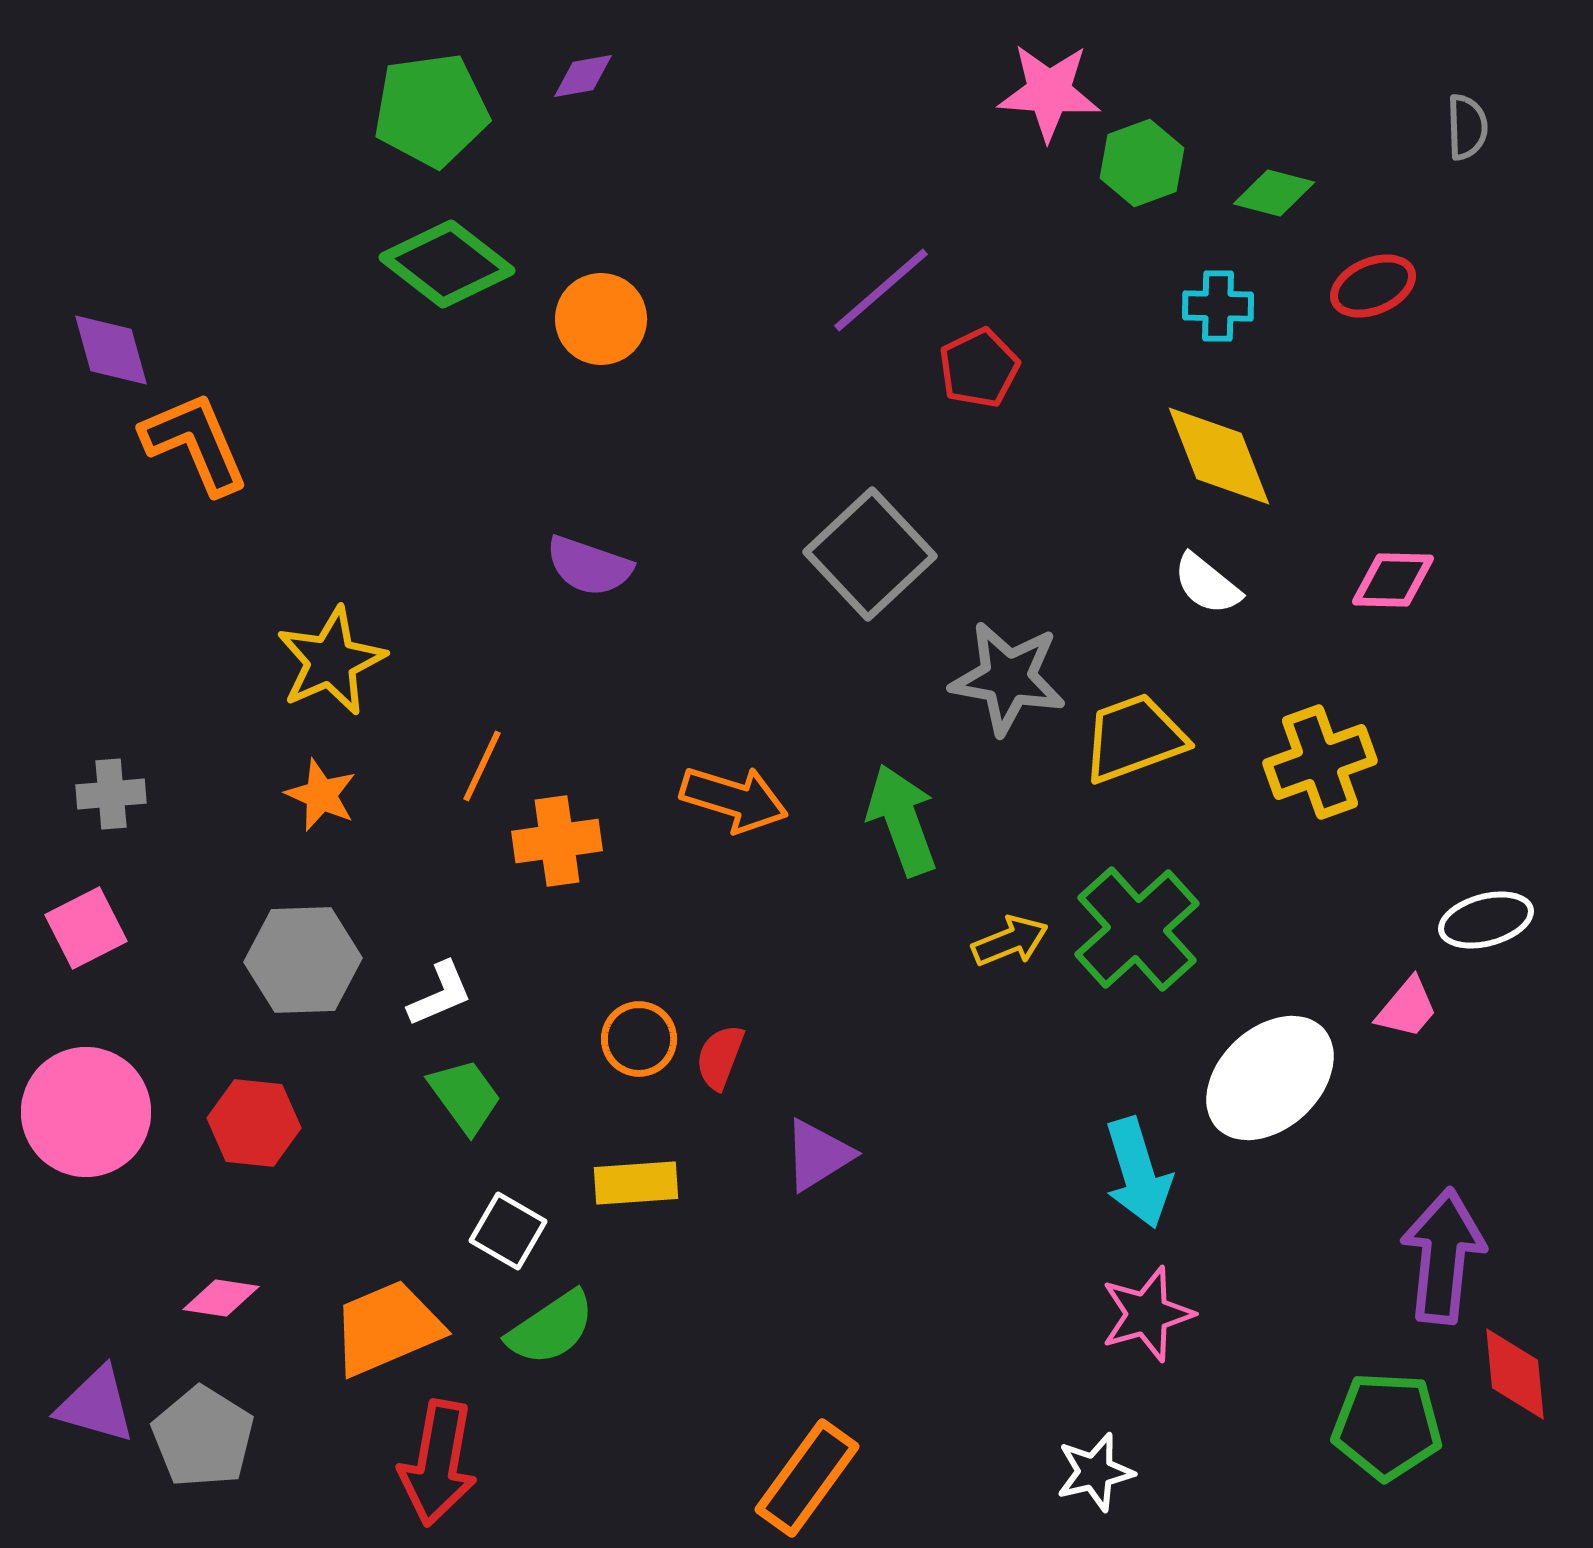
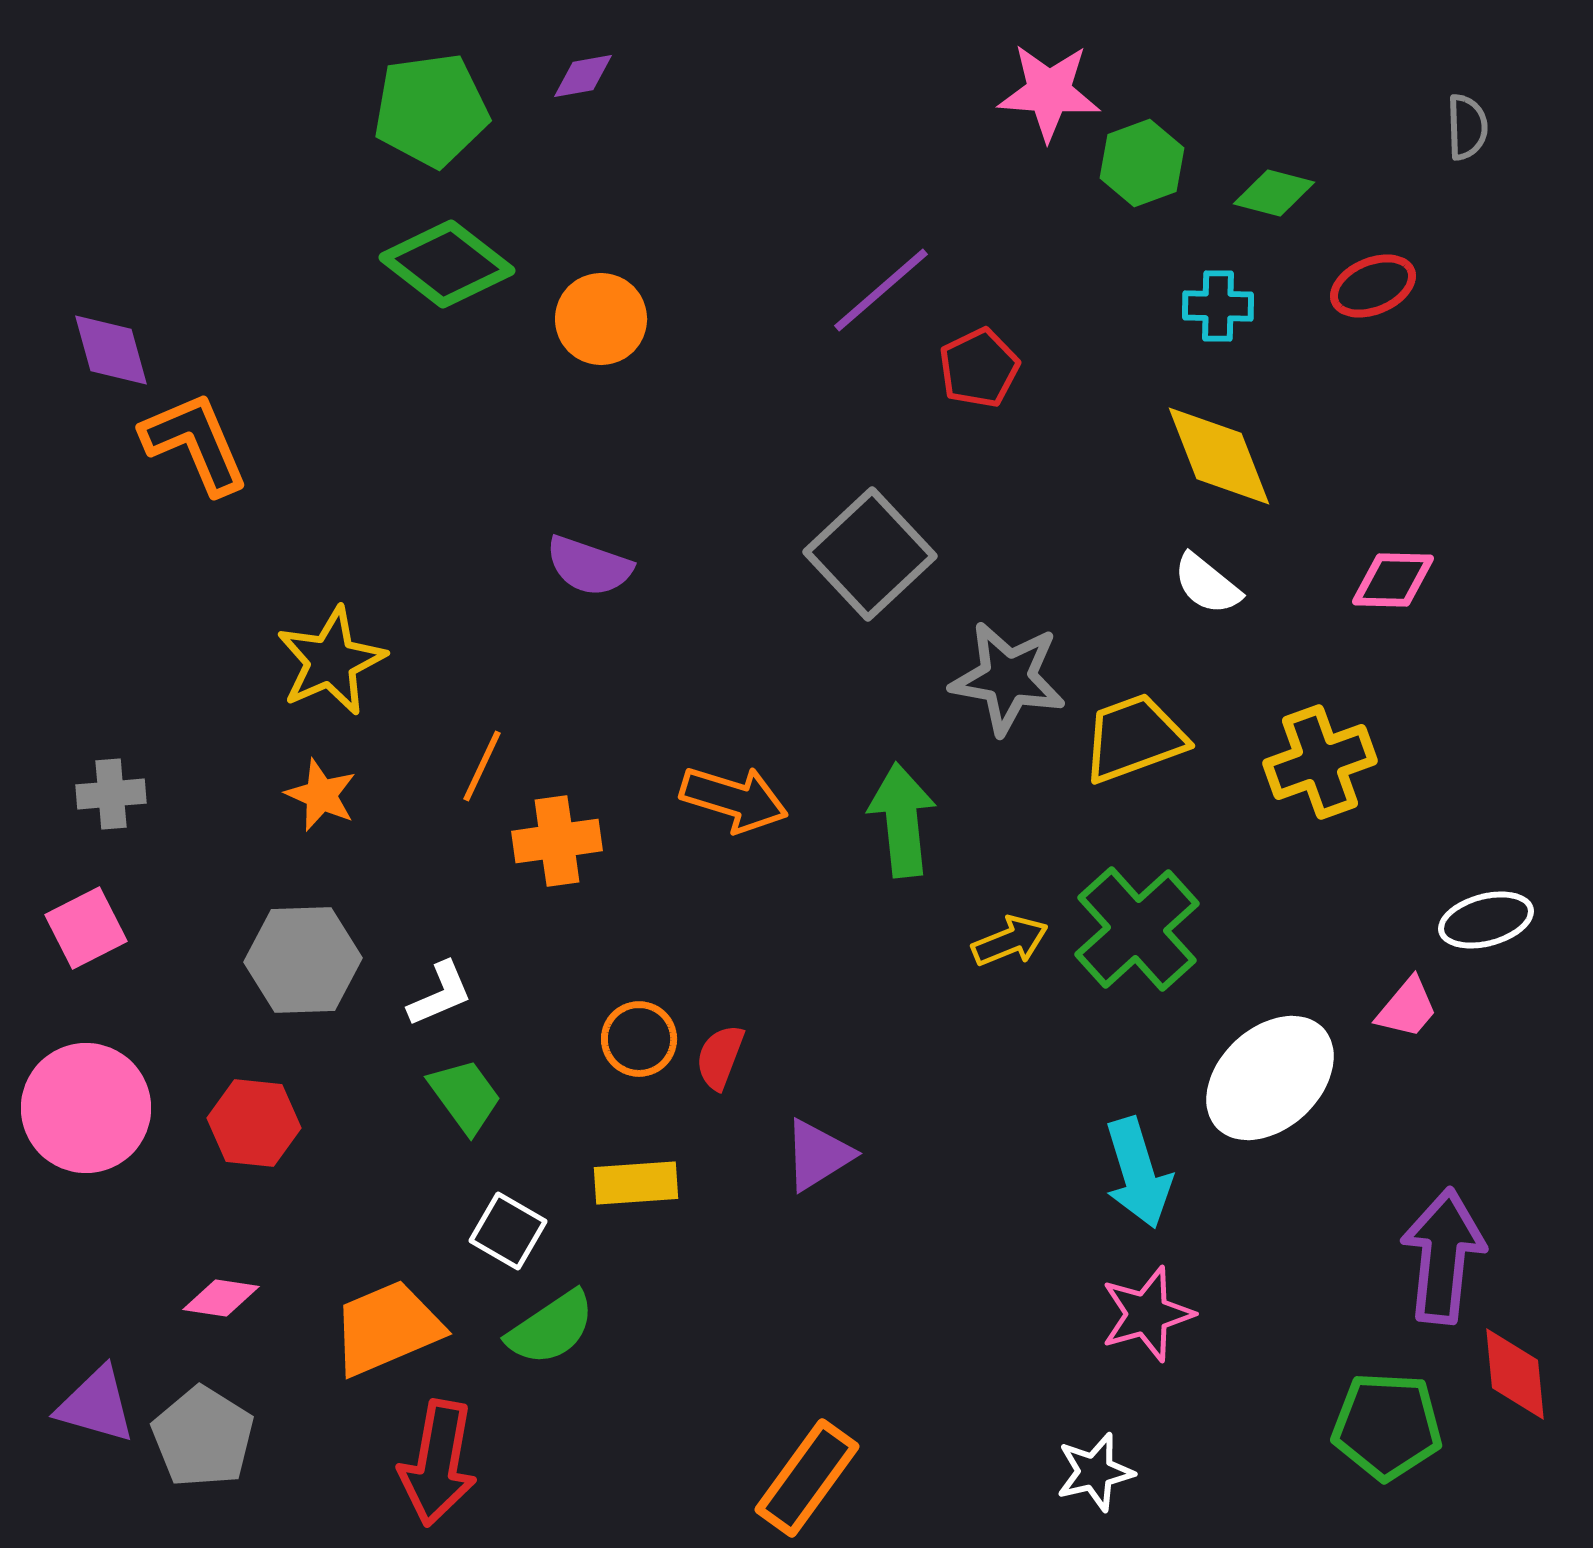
green arrow at (902, 820): rotated 14 degrees clockwise
pink circle at (86, 1112): moved 4 px up
